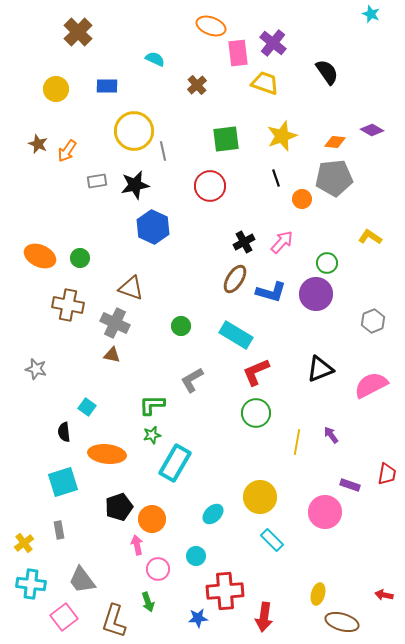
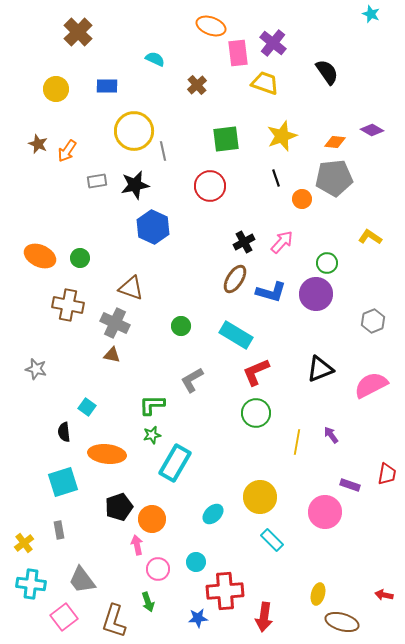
cyan circle at (196, 556): moved 6 px down
